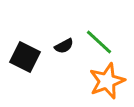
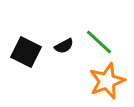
black square: moved 1 px right, 5 px up
